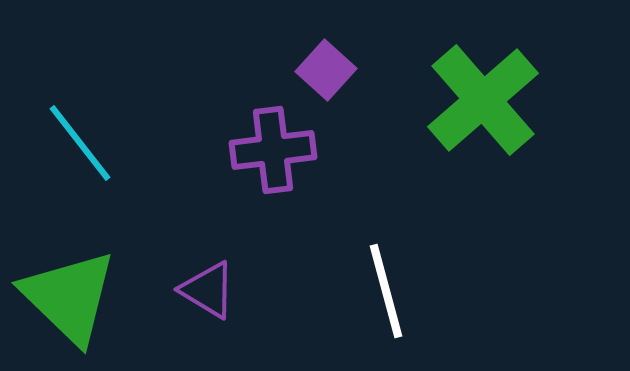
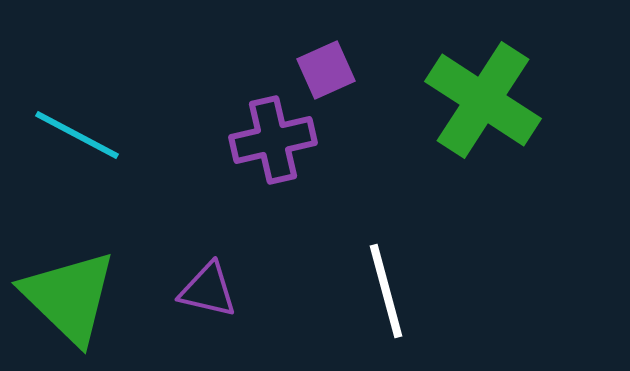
purple square: rotated 24 degrees clockwise
green cross: rotated 16 degrees counterclockwise
cyan line: moved 3 px left, 8 px up; rotated 24 degrees counterclockwise
purple cross: moved 10 px up; rotated 6 degrees counterclockwise
purple triangle: rotated 18 degrees counterclockwise
